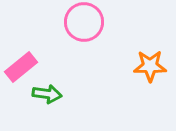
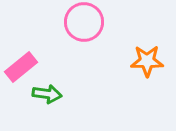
orange star: moved 3 px left, 5 px up
